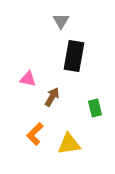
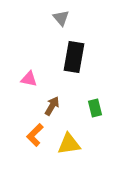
gray triangle: moved 3 px up; rotated 12 degrees counterclockwise
black rectangle: moved 1 px down
pink triangle: moved 1 px right
brown arrow: moved 9 px down
orange L-shape: moved 1 px down
